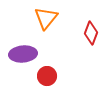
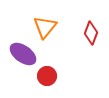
orange triangle: moved 1 px left, 9 px down
purple ellipse: rotated 40 degrees clockwise
